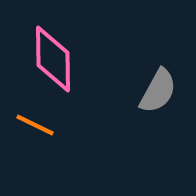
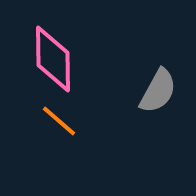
orange line: moved 24 px right, 4 px up; rotated 15 degrees clockwise
